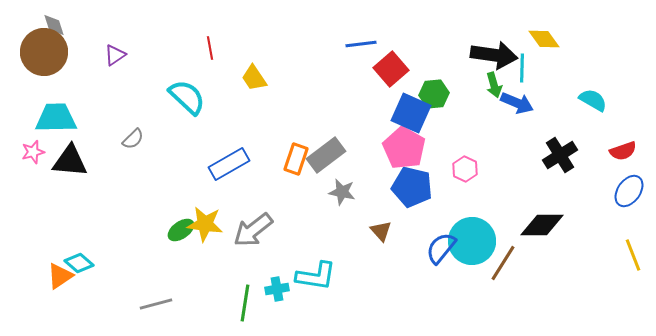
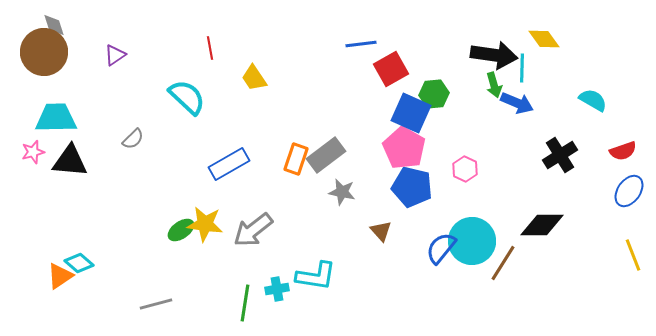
red square at (391, 69): rotated 12 degrees clockwise
